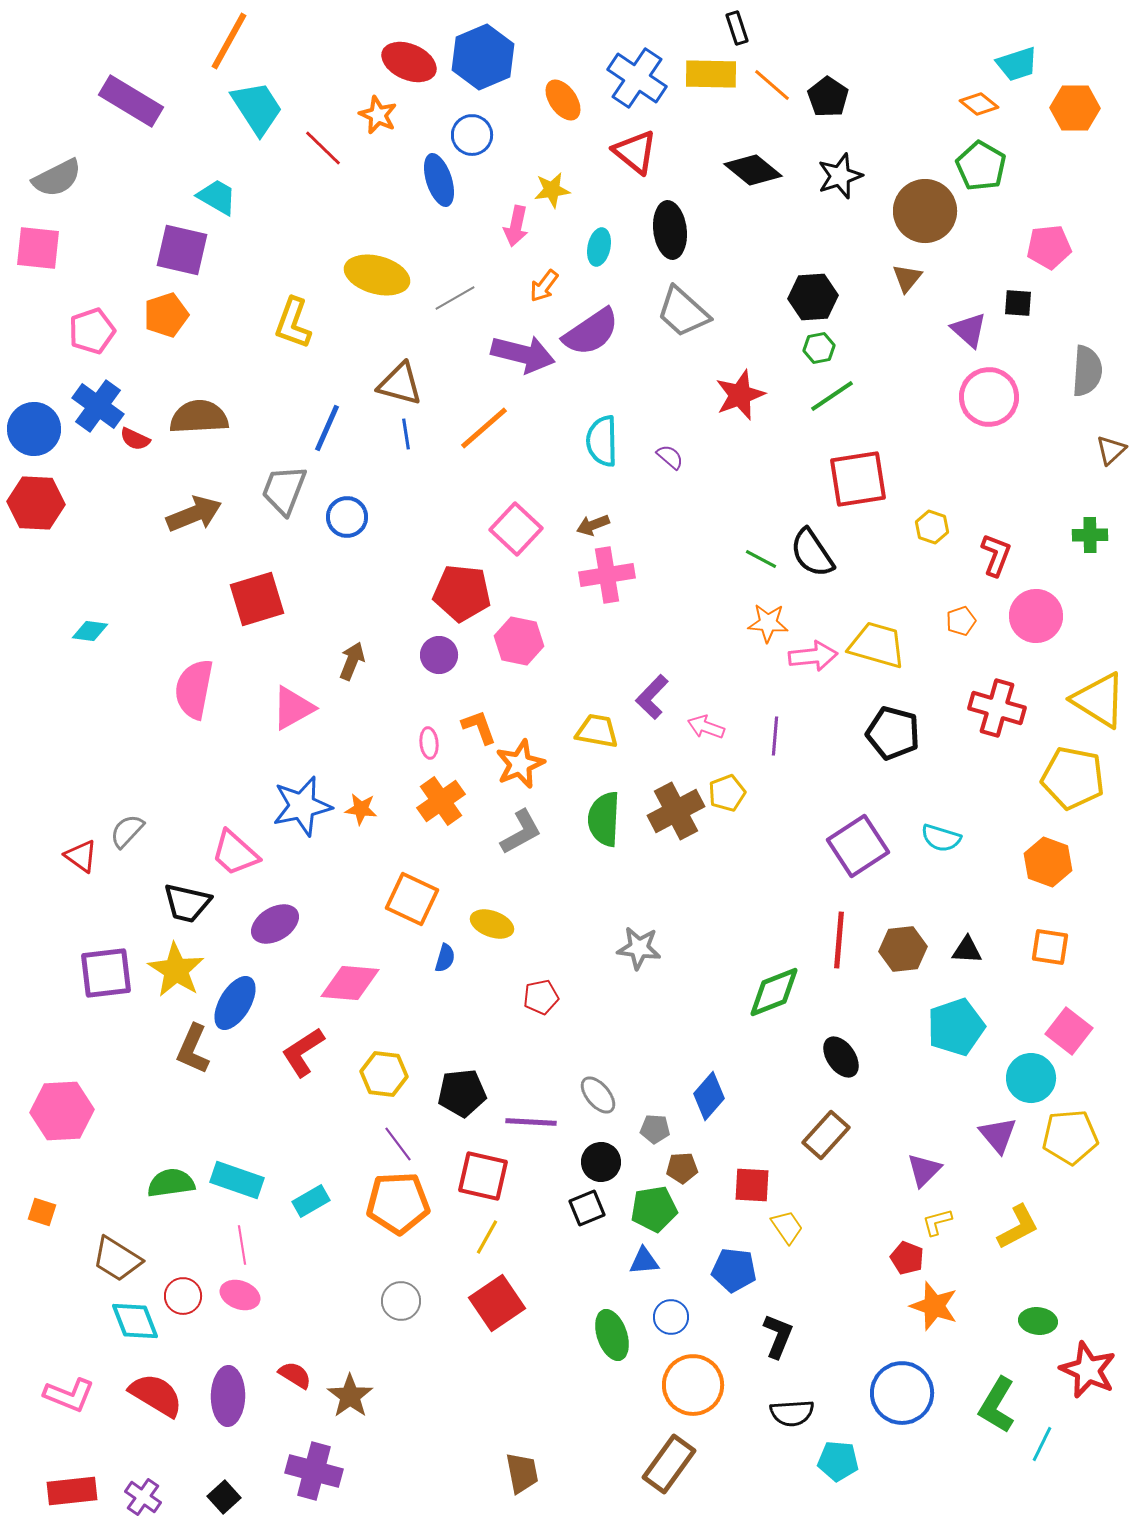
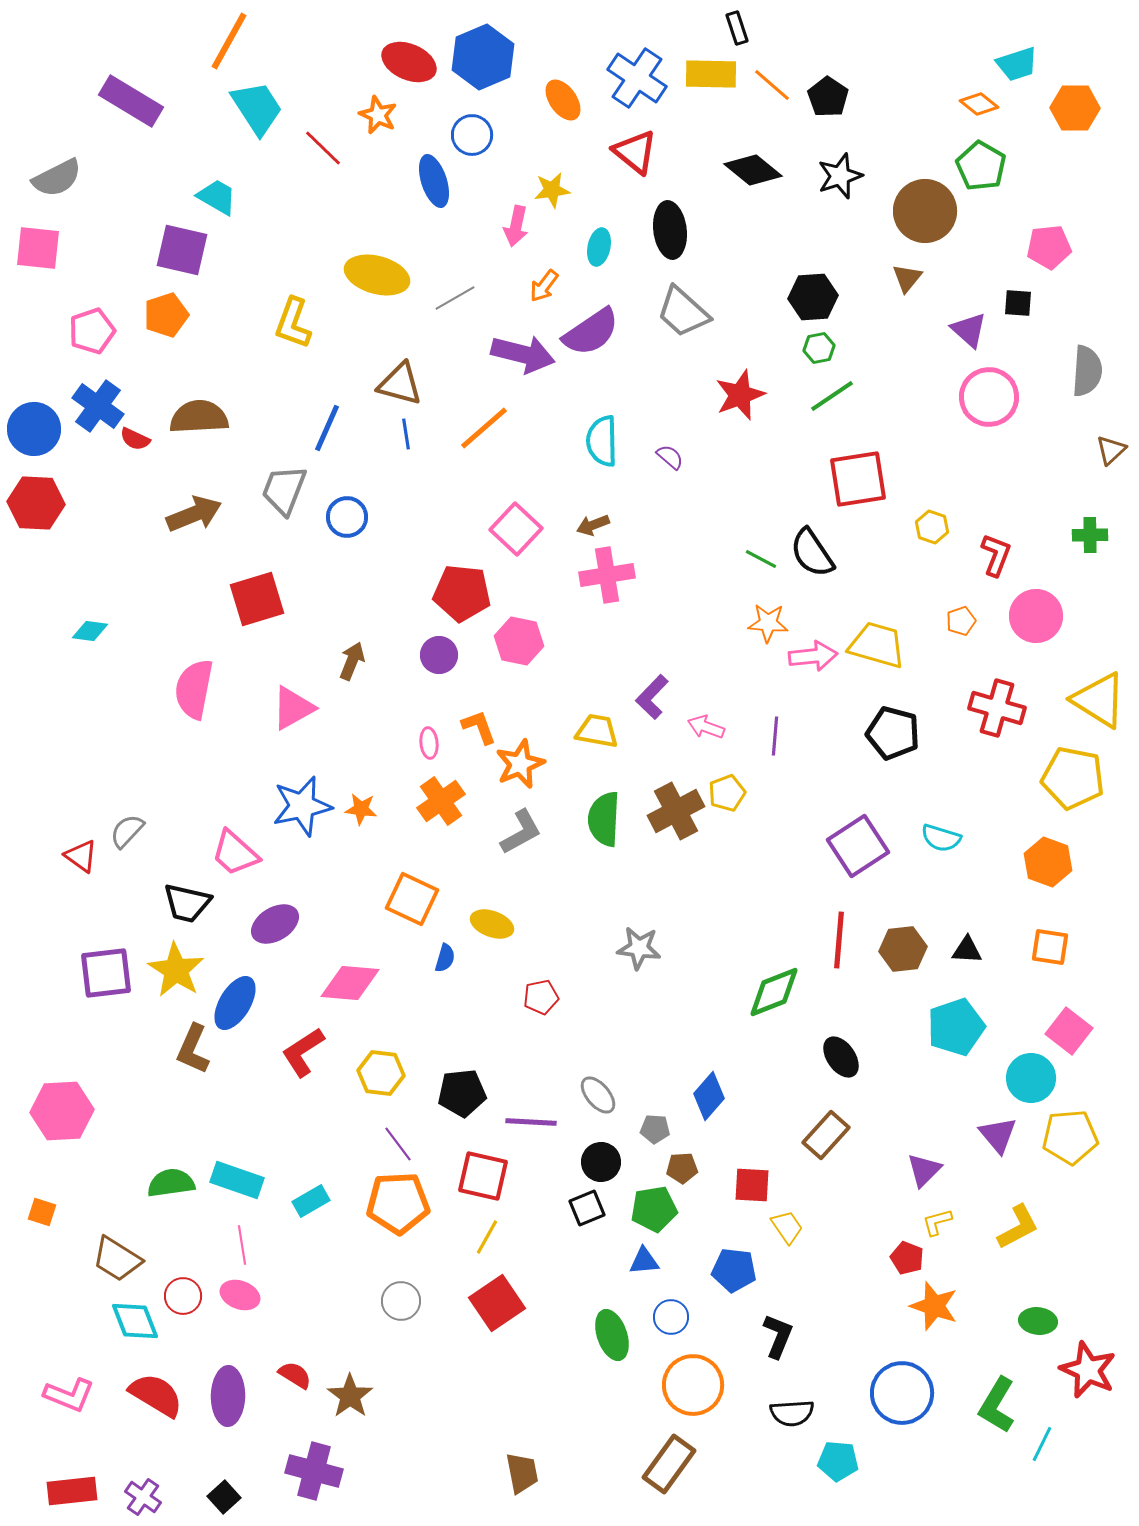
blue ellipse at (439, 180): moved 5 px left, 1 px down
yellow hexagon at (384, 1074): moved 3 px left, 1 px up
